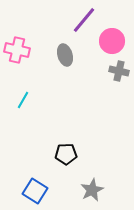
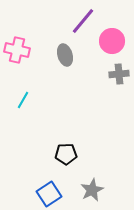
purple line: moved 1 px left, 1 px down
gray cross: moved 3 px down; rotated 18 degrees counterclockwise
blue square: moved 14 px right, 3 px down; rotated 25 degrees clockwise
